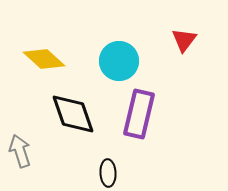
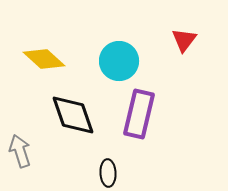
black diamond: moved 1 px down
